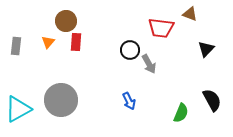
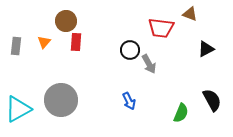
orange triangle: moved 4 px left
black triangle: rotated 18 degrees clockwise
